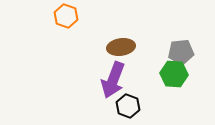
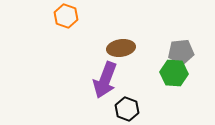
brown ellipse: moved 1 px down
green hexagon: moved 1 px up
purple arrow: moved 8 px left
black hexagon: moved 1 px left, 3 px down
